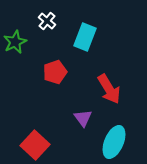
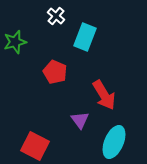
white cross: moved 9 px right, 5 px up
green star: rotated 10 degrees clockwise
red pentagon: rotated 30 degrees counterclockwise
red arrow: moved 5 px left, 6 px down
purple triangle: moved 3 px left, 2 px down
red square: moved 1 px down; rotated 16 degrees counterclockwise
